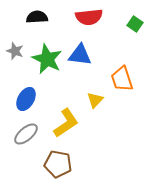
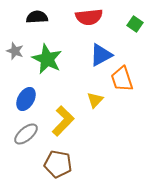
blue triangle: moved 21 px right; rotated 35 degrees counterclockwise
yellow L-shape: moved 3 px left, 2 px up; rotated 12 degrees counterclockwise
